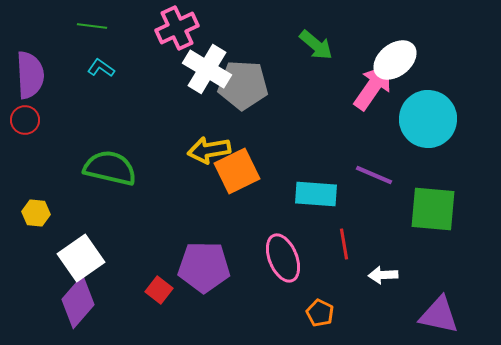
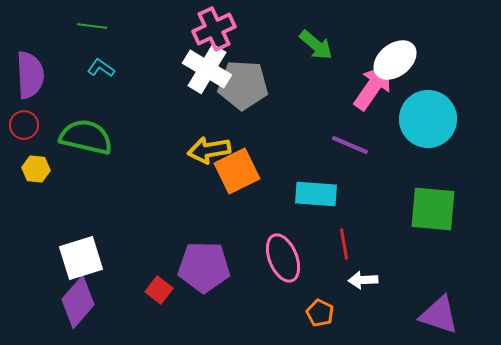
pink cross: moved 37 px right, 1 px down
red circle: moved 1 px left, 5 px down
green semicircle: moved 24 px left, 31 px up
purple line: moved 24 px left, 30 px up
yellow hexagon: moved 44 px up
white square: rotated 18 degrees clockwise
white arrow: moved 20 px left, 5 px down
purple triangle: rotated 6 degrees clockwise
